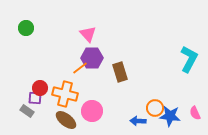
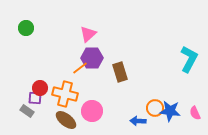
pink triangle: rotated 30 degrees clockwise
blue star: moved 5 px up
